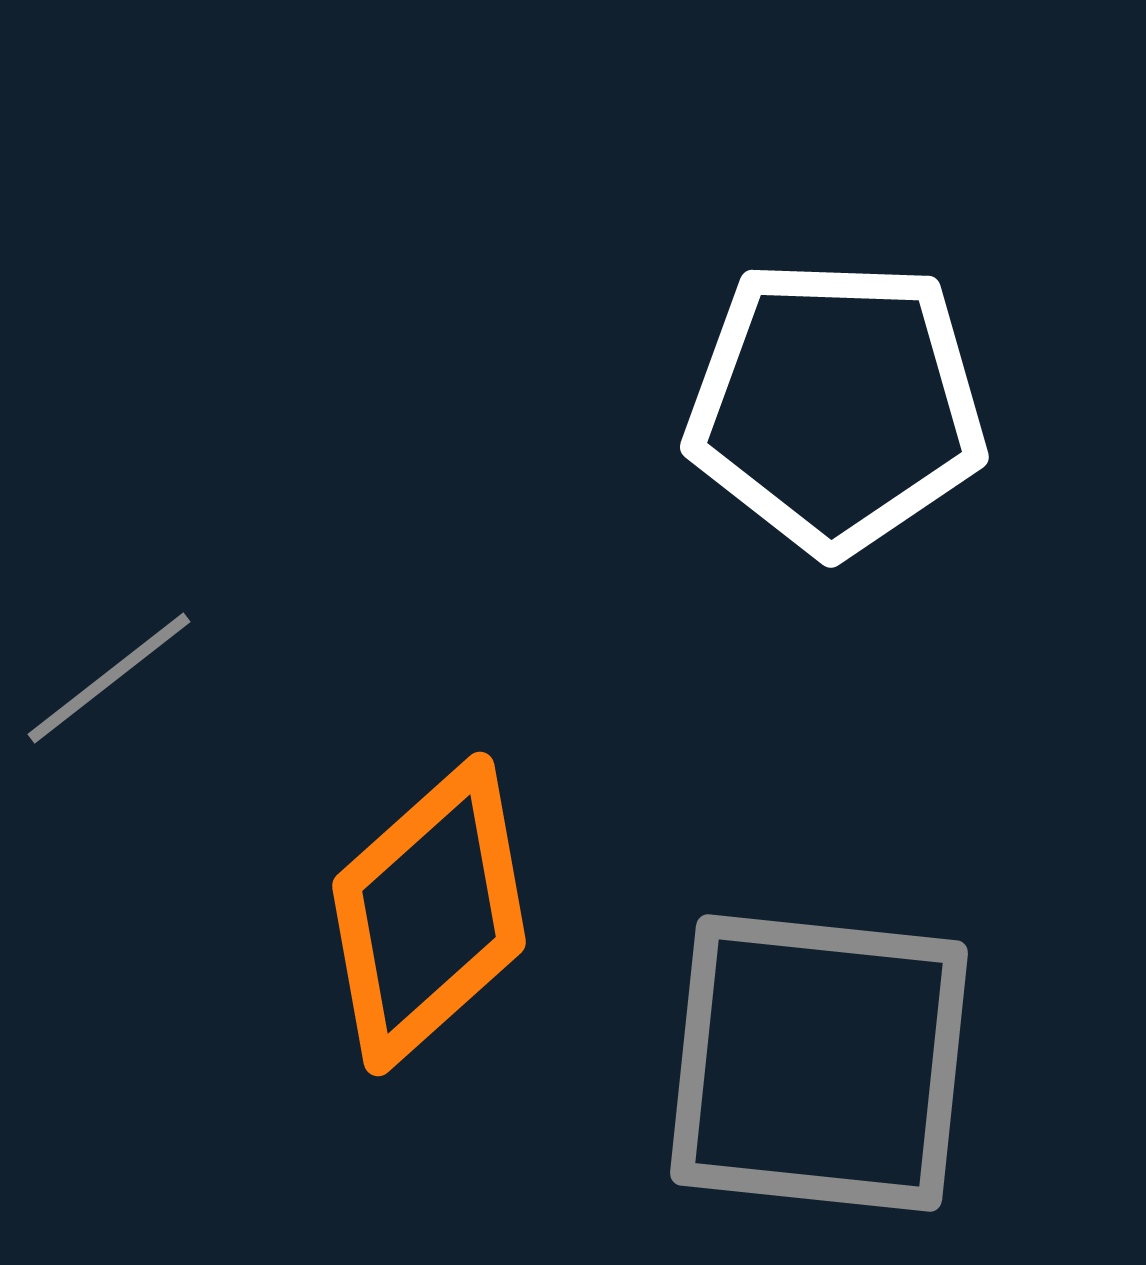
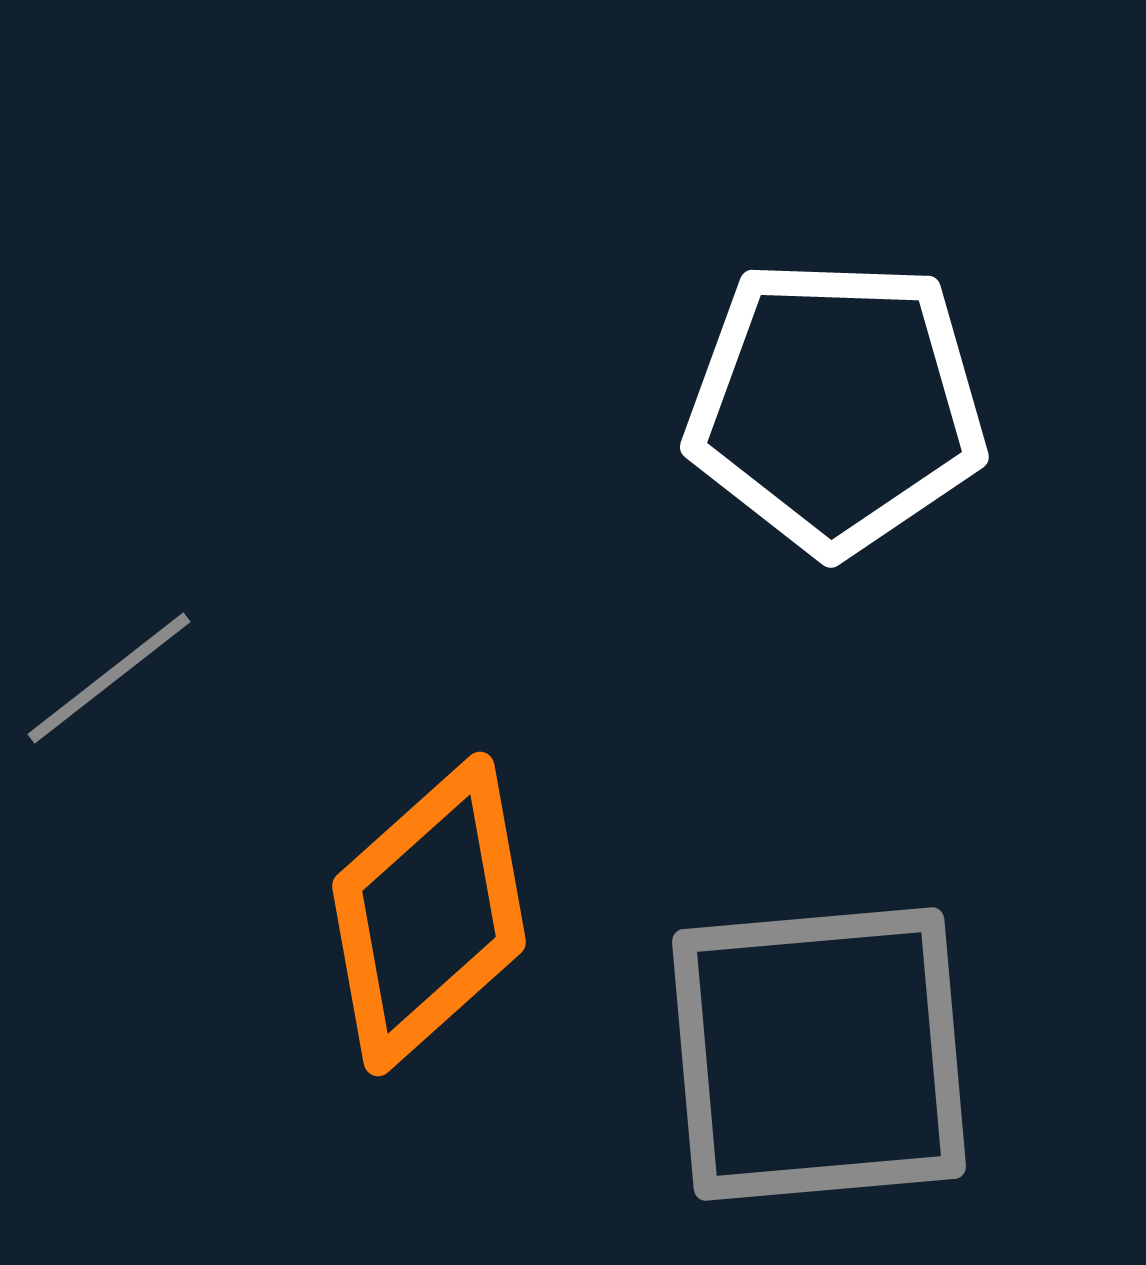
gray square: moved 9 px up; rotated 11 degrees counterclockwise
